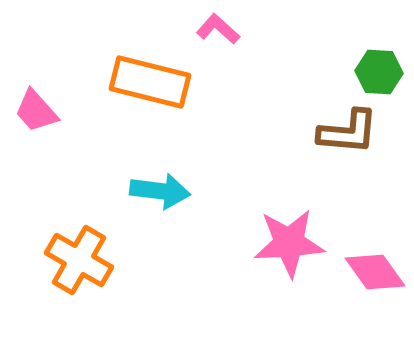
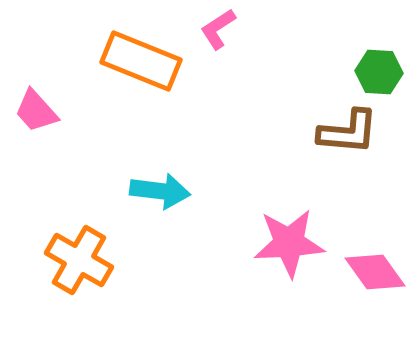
pink L-shape: rotated 75 degrees counterclockwise
orange rectangle: moved 9 px left, 21 px up; rotated 8 degrees clockwise
